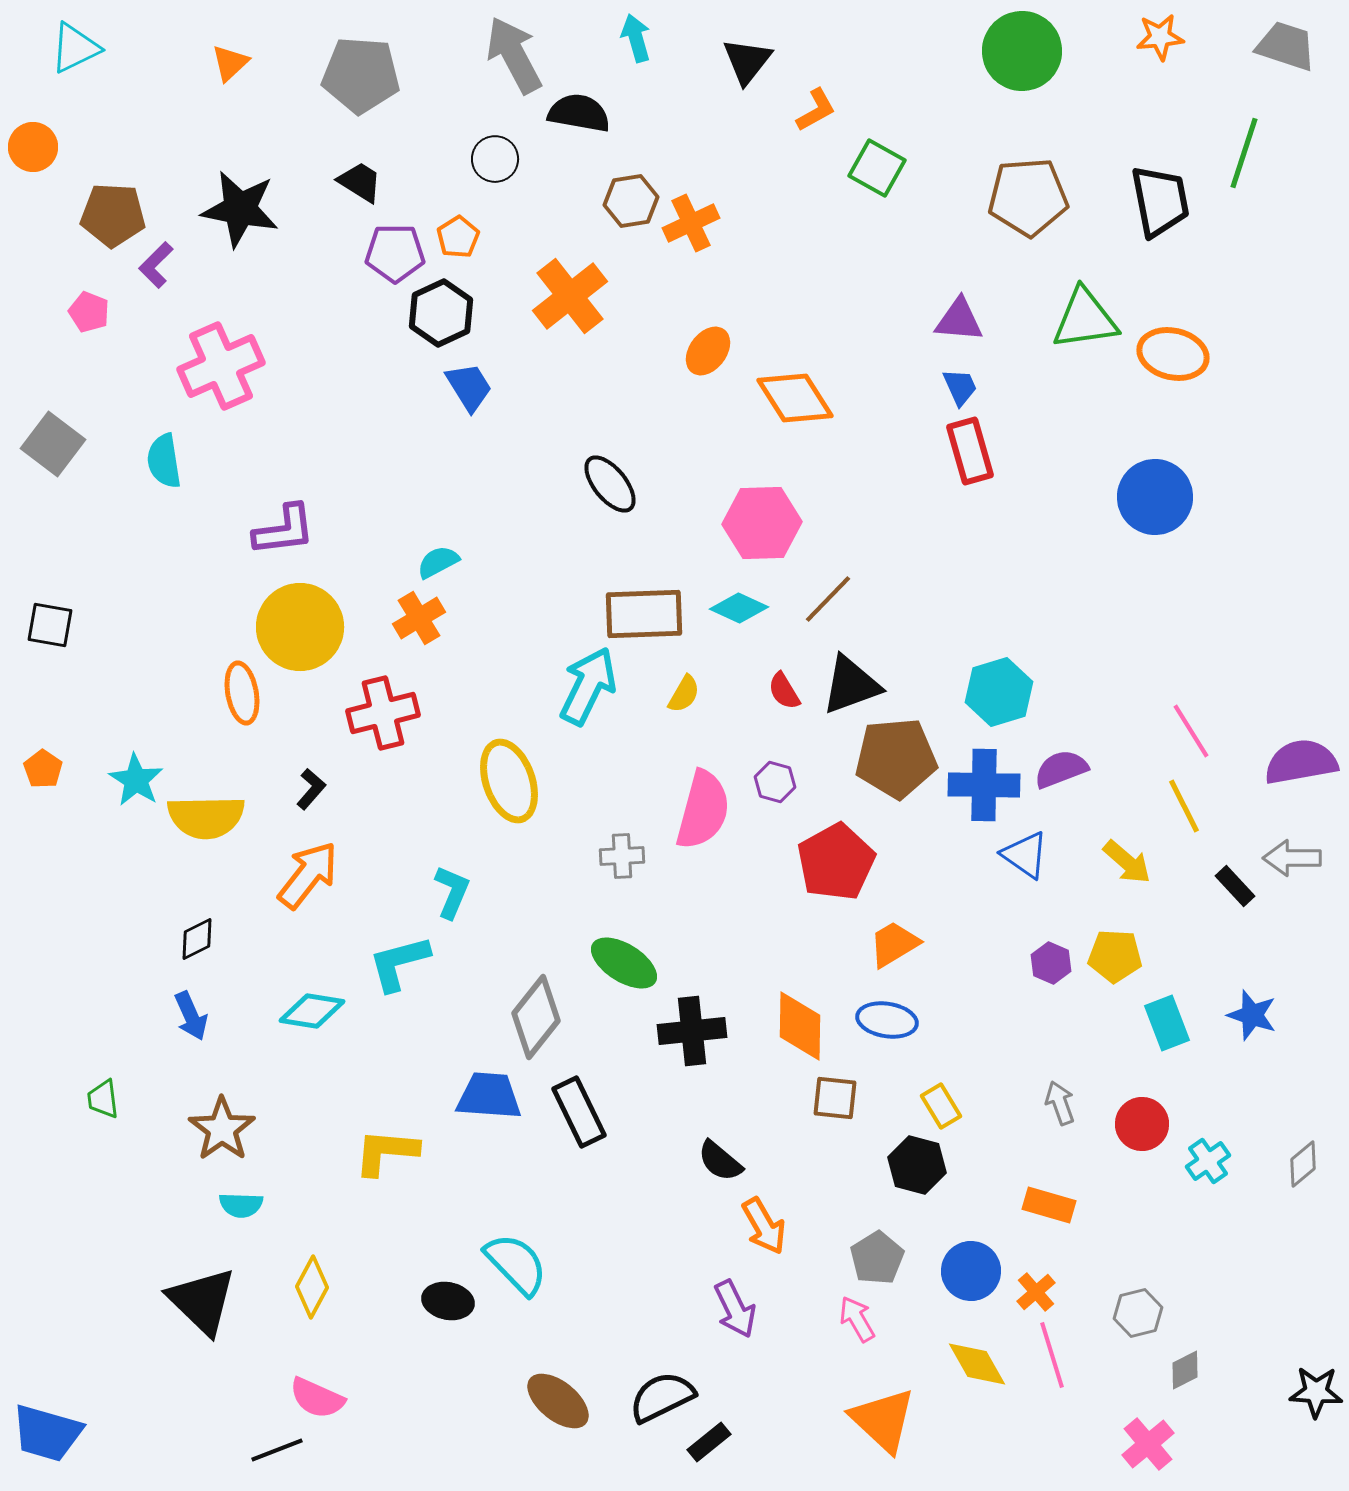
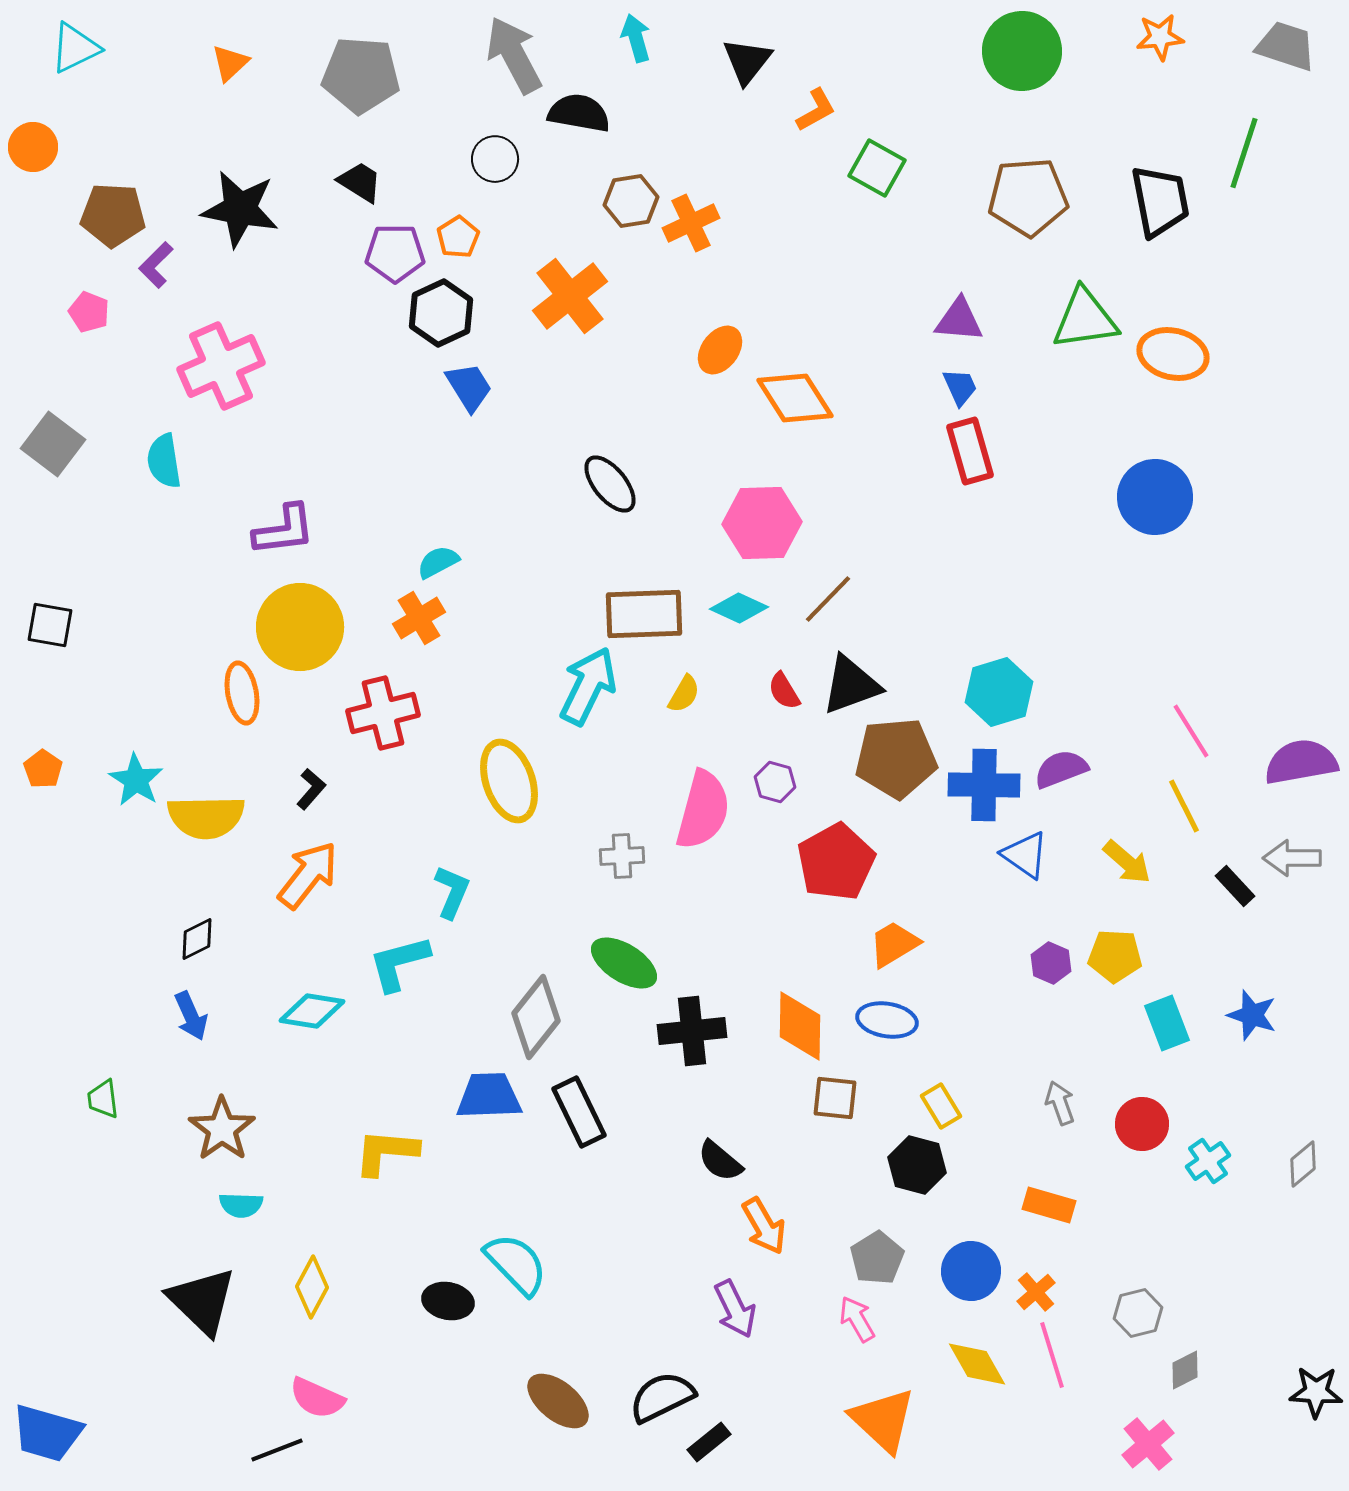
orange ellipse at (708, 351): moved 12 px right, 1 px up
blue trapezoid at (489, 1096): rotated 6 degrees counterclockwise
